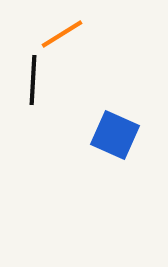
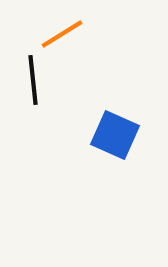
black line: rotated 9 degrees counterclockwise
